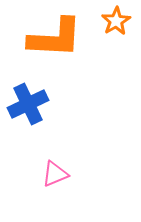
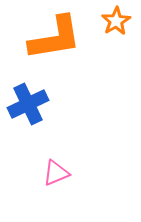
orange L-shape: rotated 12 degrees counterclockwise
pink triangle: moved 1 px right, 1 px up
